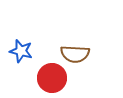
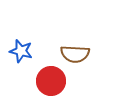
red circle: moved 1 px left, 3 px down
